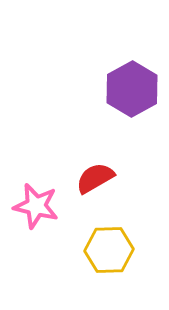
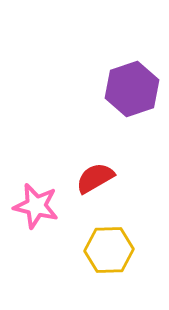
purple hexagon: rotated 10 degrees clockwise
